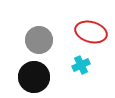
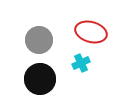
cyan cross: moved 2 px up
black circle: moved 6 px right, 2 px down
